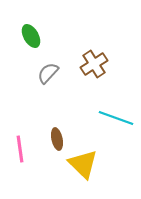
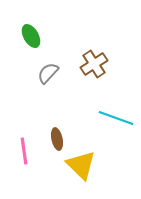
pink line: moved 4 px right, 2 px down
yellow triangle: moved 2 px left, 1 px down
